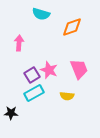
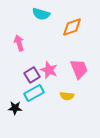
pink arrow: rotated 21 degrees counterclockwise
black star: moved 4 px right, 5 px up
